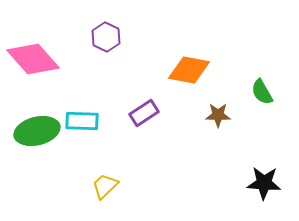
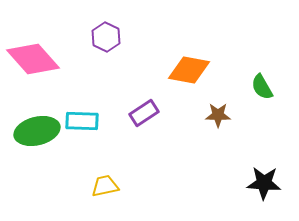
green semicircle: moved 5 px up
yellow trapezoid: rotated 32 degrees clockwise
